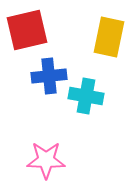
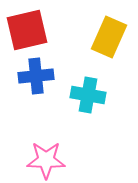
yellow rectangle: rotated 12 degrees clockwise
blue cross: moved 13 px left
cyan cross: moved 2 px right, 1 px up
